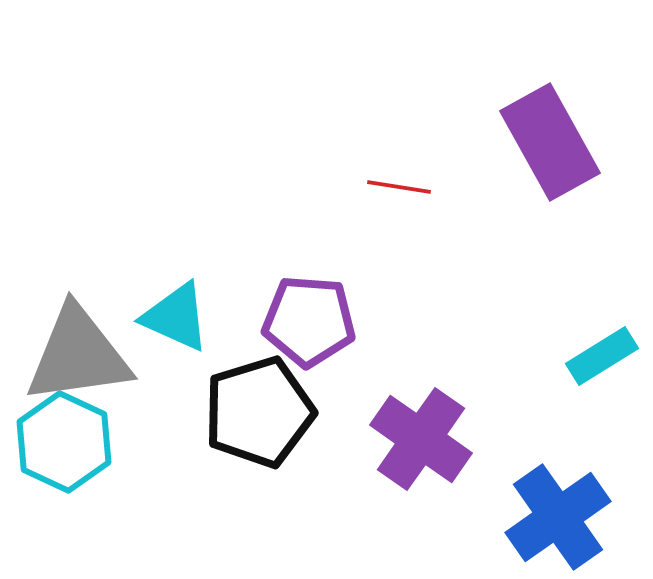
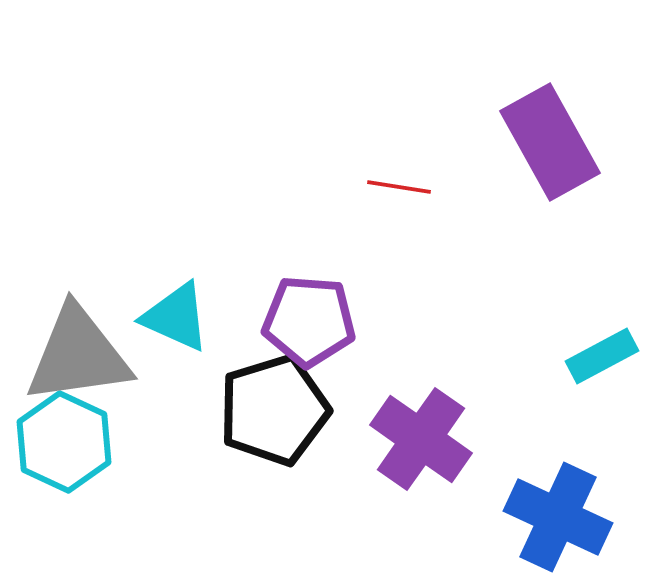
cyan rectangle: rotated 4 degrees clockwise
black pentagon: moved 15 px right, 2 px up
blue cross: rotated 30 degrees counterclockwise
